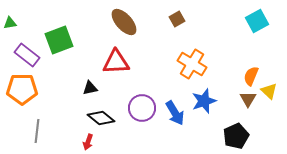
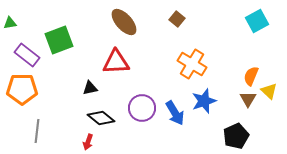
brown square: rotated 21 degrees counterclockwise
